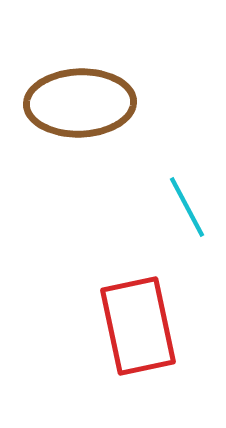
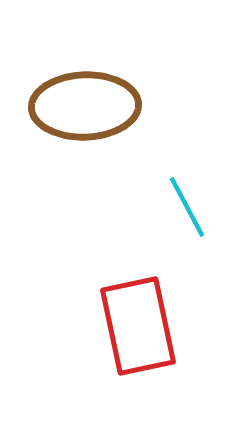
brown ellipse: moved 5 px right, 3 px down
